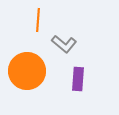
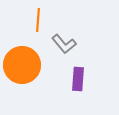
gray L-shape: rotated 10 degrees clockwise
orange circle: moved 5 px left, 6 px up
